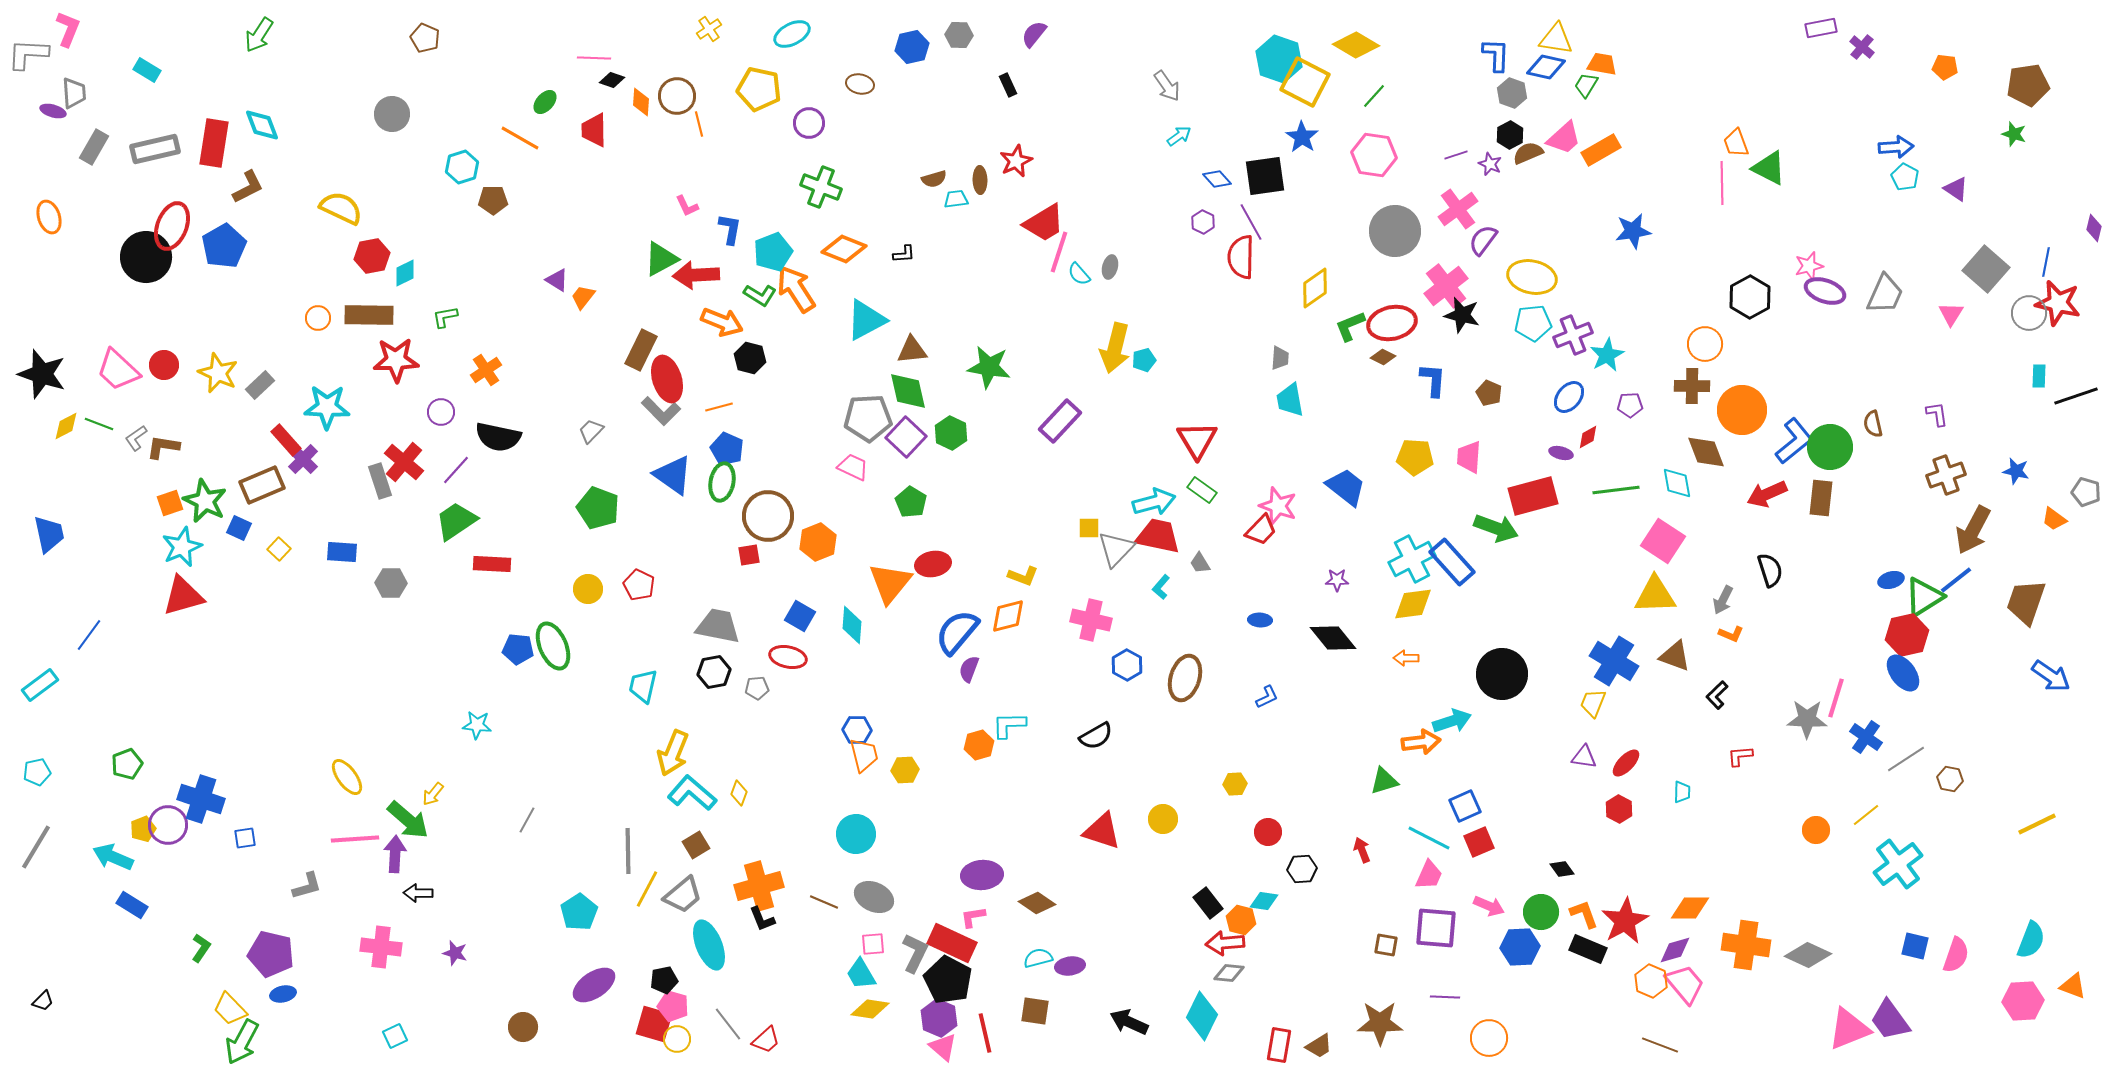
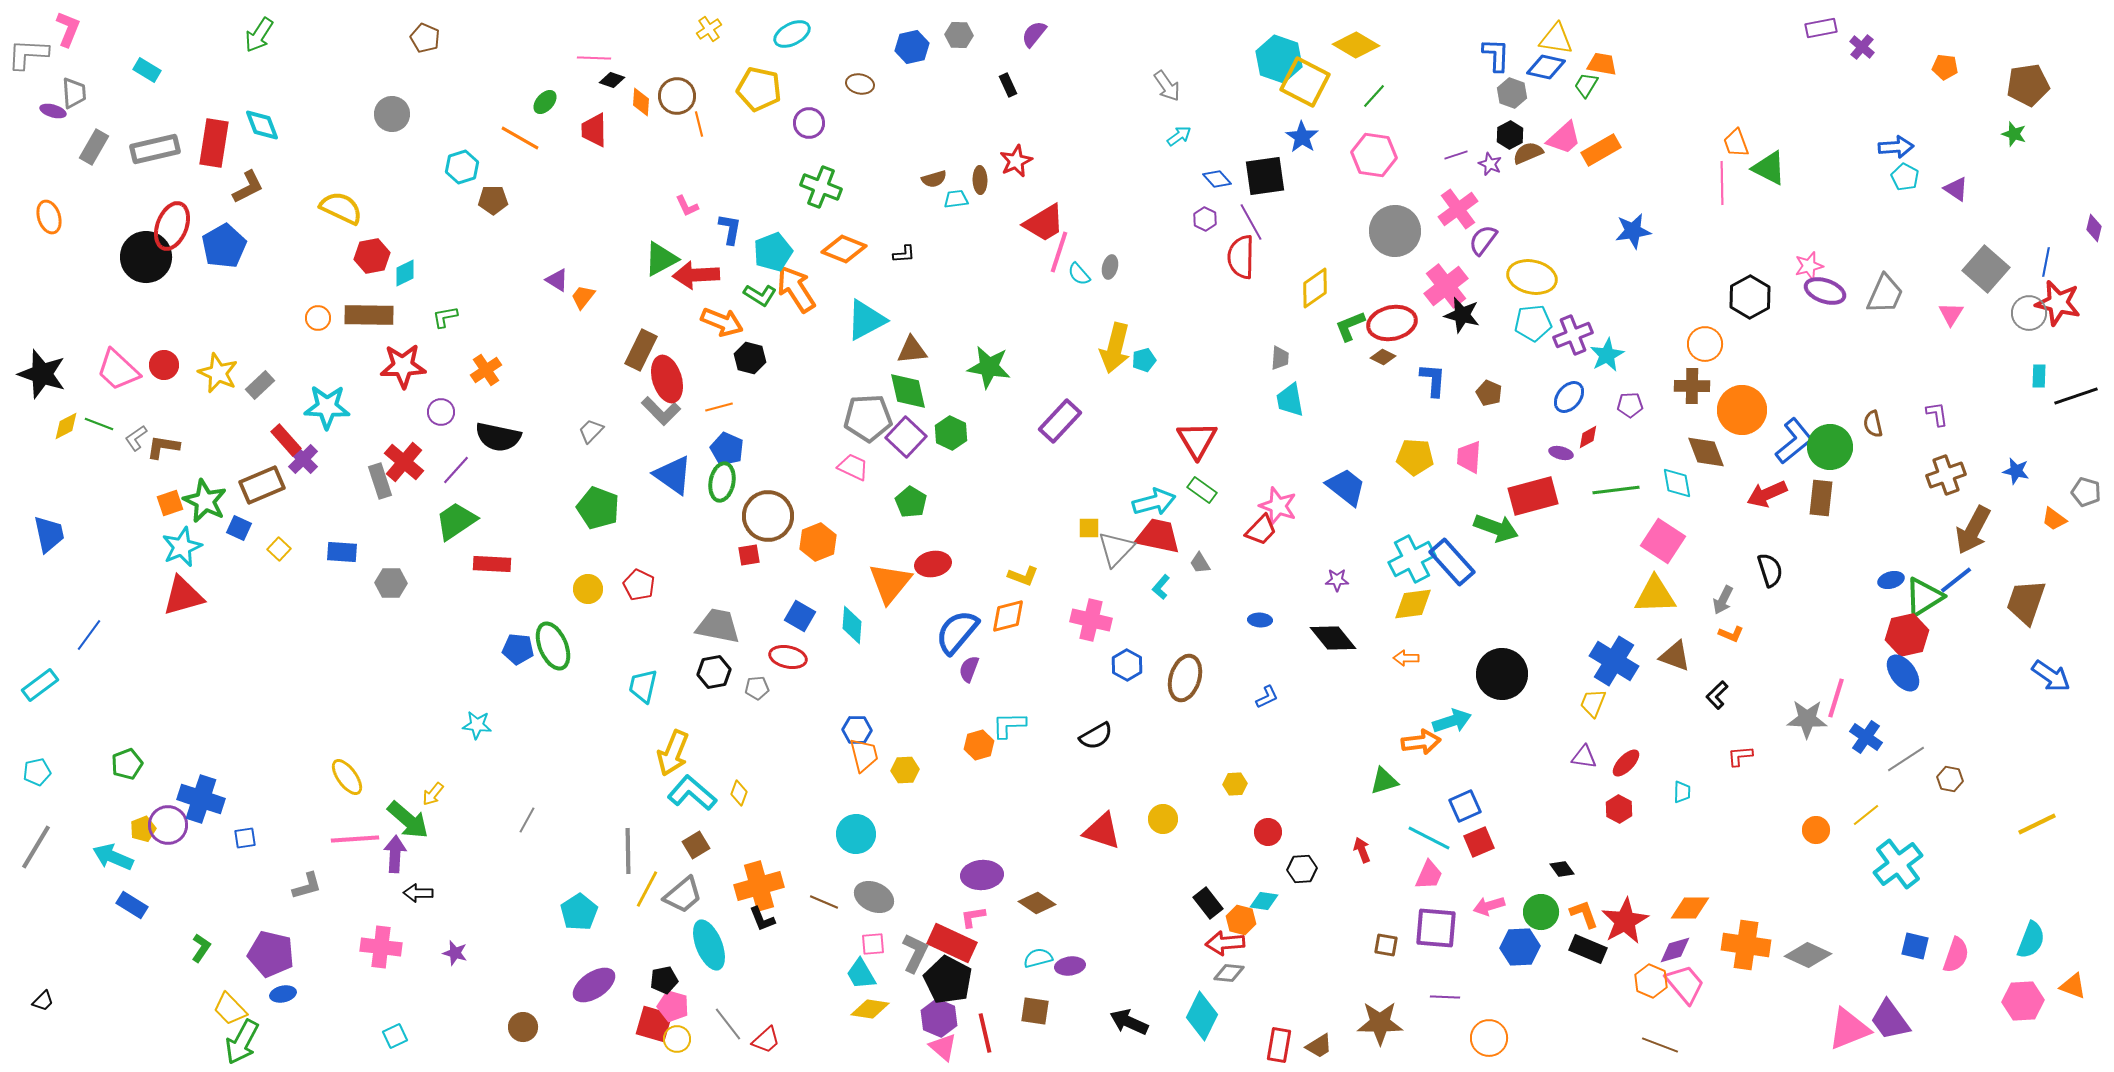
purple hexagon at (1203, 222): moved 2 px right, 3 px up
red star at (396, 360): moved 7 px right, 6 px down
pink arrow at (1489, 906): rotated 140 degrees clockwise
